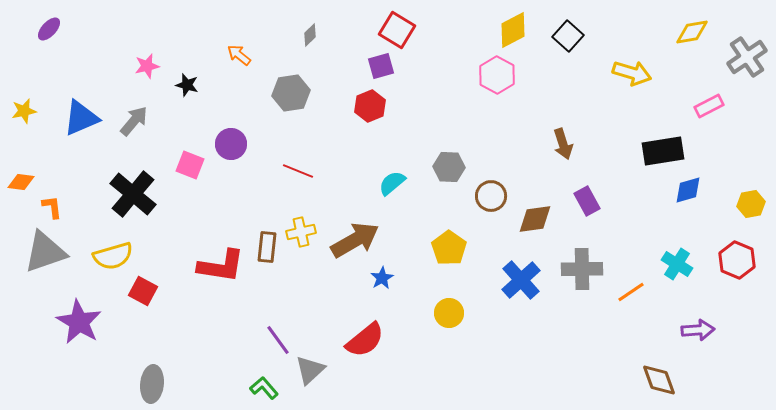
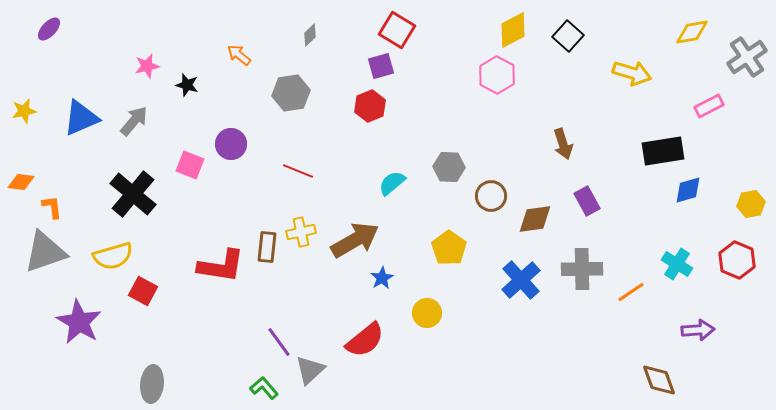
yellow circle at (449, 313): moved 22 px left
purple line at (278, 340): moved 1 px right, 2 px down
